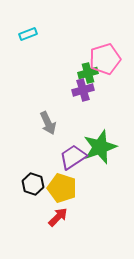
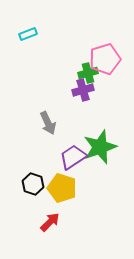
red arrow: moved 8 px left, 5 px down
